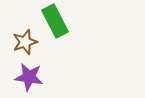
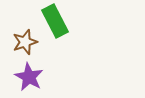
purple star: rotated 20 degrees clockwise
